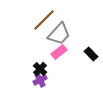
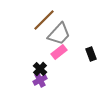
black rectangle: rotated 24 degrees clockwise
